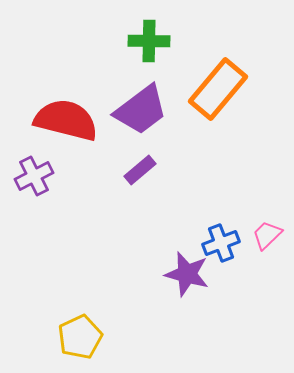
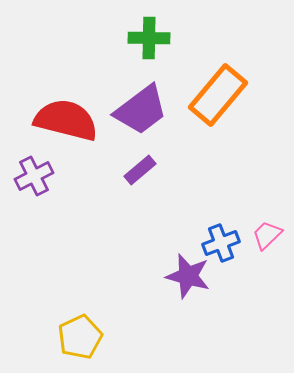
green cross: moved 3 px up
orange rectangle: moved 6 px down
purple star: moved 1 px right, 2 px down
